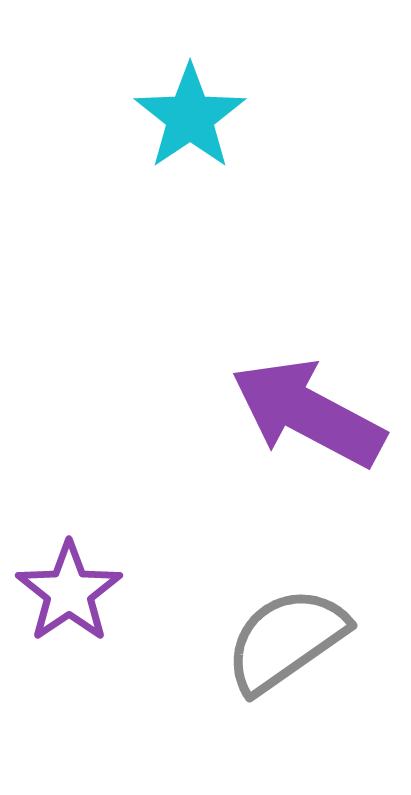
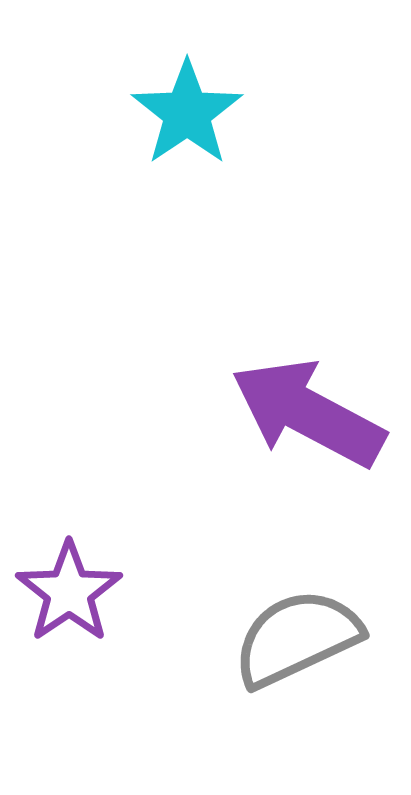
cyan star: moved 3 px left, 4 px up
gray semicircle: moved 11 px right, 2 px up; rotated 10 degrees clockwise
